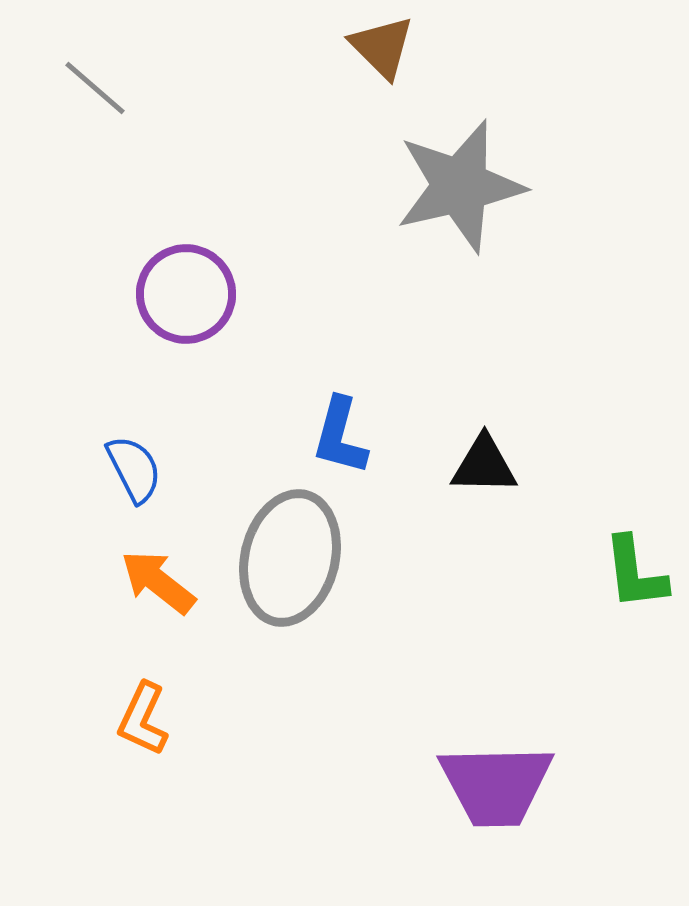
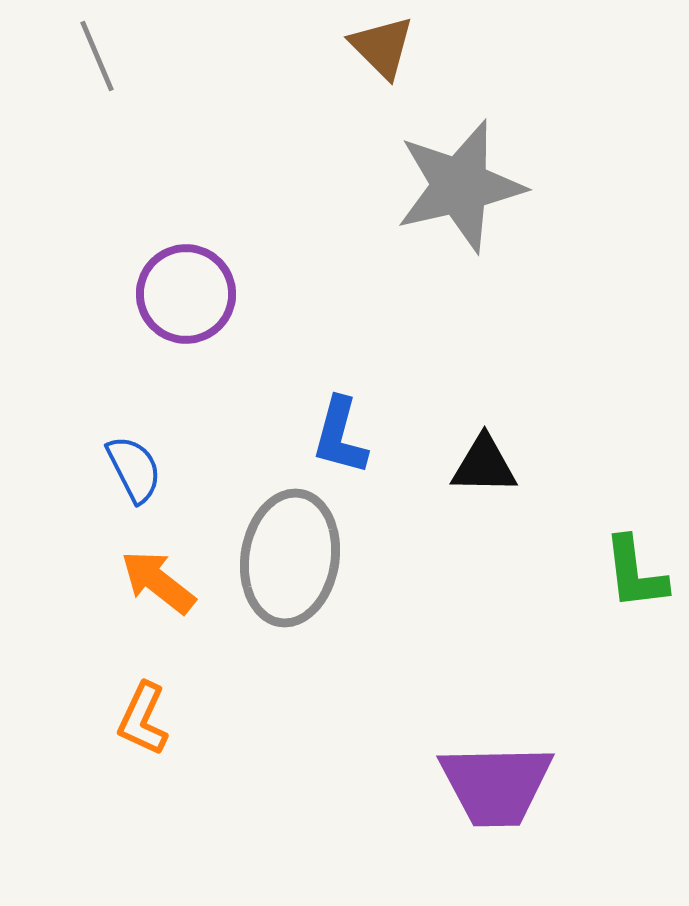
gray line: moved 2 px right, 32 px up; rotated 26 degrees clockwise
gray ellipse: rotated 5 degrees counterclockwise
